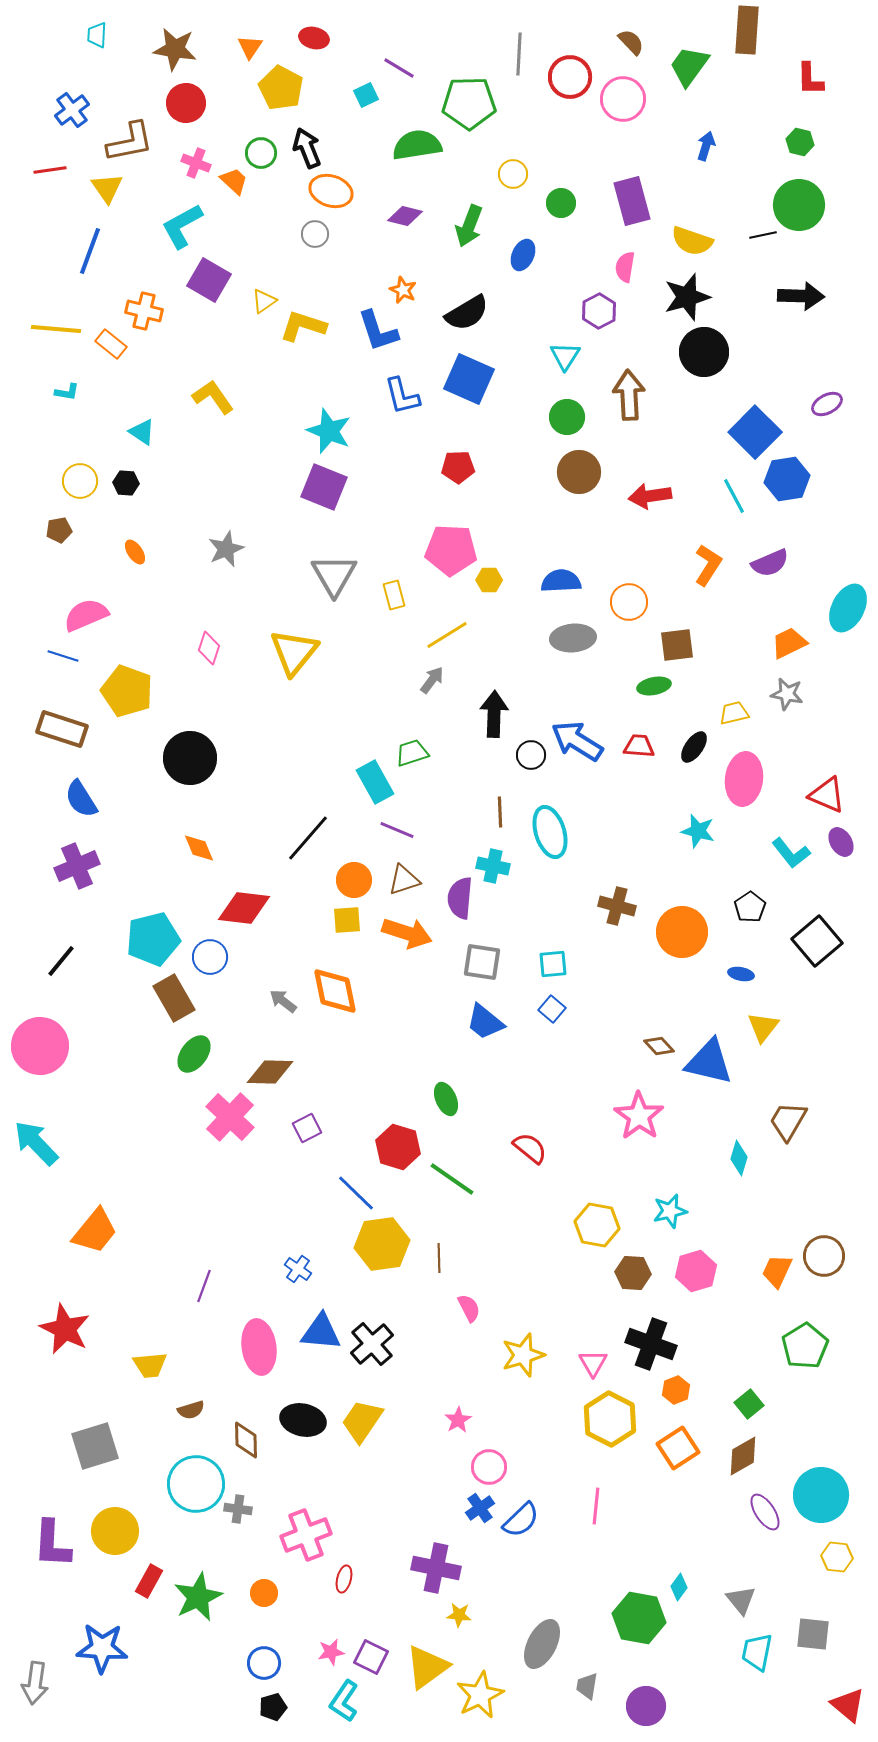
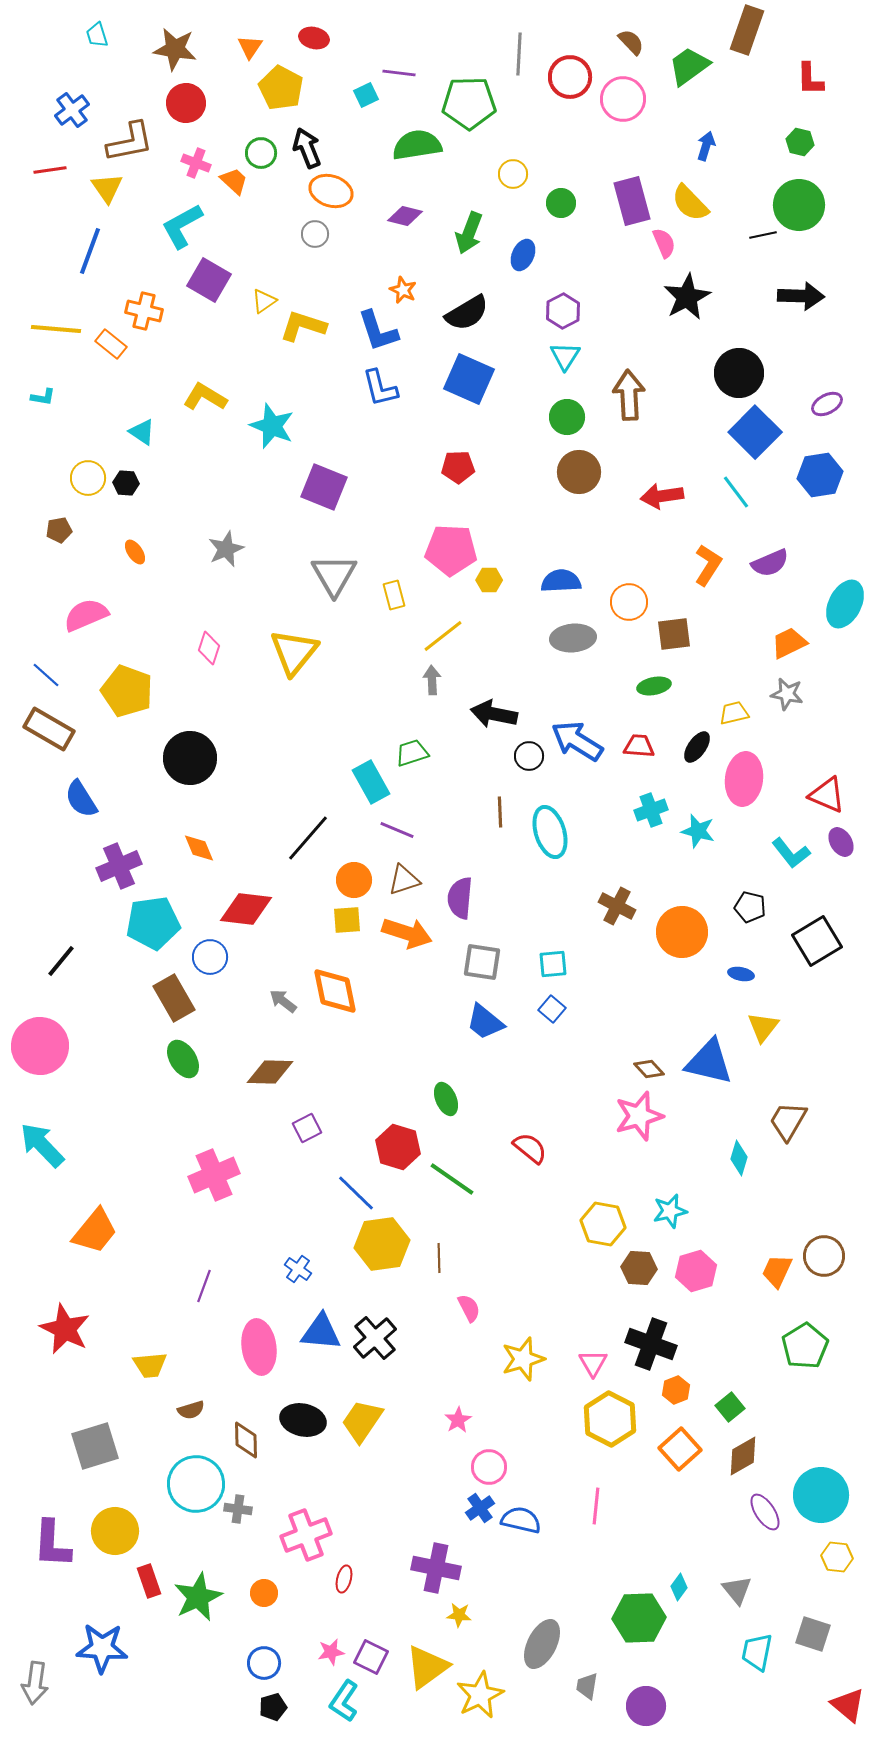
brown rectangle at (747, 30): rotated 15 degrees clockwise
cyan trapezoid at (97, 35): rotated 20 degrees counterclockwise
green trapezoid at (689, 66): rotated 18 degrees clockwise
purple line at (399, 68): moved 5 px down; rotated 24 degrees counterclockwise
green arrow at (469, 226): moved 7 px down
yellow semicircle at (692, 241): moved 2 px left, 38 px up; rotated 27 degrees clockwise
pink semicircle at (625, 267): moved 39 px right, 24 px up; rotated 148 degrees clockwise
black star at (687, 297): rotated 12 degrees counterclockwise
purple hexagon at (599, 311): moved 36 px left
black circle at (704, 352): moved 35 px right, 21 px down
cyan L-shape at (67, 392): moved 24 px left, 5 px down
blue L-shape at (402, 396): moved 22 px left, 8 px up
yellow L-shape at (213, 397): moved 8 px left; rotated 24 degrees counterclockwise
cyan star at (329, 431): moved 57 px left, 5 px up
blue hexagon at (787, 479): moved 33 px right, 4 px up
yellow circle at (80, 481): moved 8 px right, 3 px up
red arrow at (650, 496): moved 12 px right
cyan line at (734, 496): moved 2 px right, 4 px up; rotated 9 degrees counterclockwise
cyan ellipse at (848, 608): moved 3 px left, 4 px up
yellow line at (447, 635): moved 4 px left, 1 px down; rotated 6 degrees counterclockwise
brown square at (677, 645): moved 3 px left, 11 px up
blue line at (63, 656): moved 17 px left, 19 px down; rotated 24 degrees clockwise
gray arrow at (432, 680): rotated 40 degrees counterclockwise
black arrow at (494, 714): rotated 81 degrees counterclockwise
brown rectangle at (62, 729): moved 13 px left; rotated 12 degrees clockwise
black ellipse at (694, 747): moved 3 px right
black circle at (531, 755): moved 2 px left, 1 px down
cyan rectangle at (375, 782): moved 4 px left
purple cross at (77, 866): moved 42 px right
cyan cross at (493, 866): moved 158 px right, 56 px up; rotated 32 degrees counterclockwise
brown cross at (617, 906): rotated 12 degrees clockwise
black pentagon at (750, 907): rotated 24 degrees counterclockwise
red diamond at (244, 908): moved 2 px right, 1 px down
cyan pentagon at (153, 939): moved 16 px up; rotated 6 degrees clockwise
black square at (817, 941): rotated 9 degrees clockwise
brown diamond at (659, 1046): moved 10 px left, 23 px down
green ellipse at (194, 1054): moved 11 px left, 5 px down; rotated 69 degrees counterclockwise
pink star at (639, 1116): rotated 21 degrees clockwise
pink cross at (230, 1117): moved 16 px left, 58 px down; rotated 24 degrees clockwise
cyan arrow at (36, 1143): moved 6 px right, 2 px down
yellow hexagon at (597, 1225): moved 6 px right, 1 px up
brown hexagon at (633, 1273): moved 6 px right, 5 px up
black cross at (372, 1344): moved 3 px right, 6 px up
yellow star at (523, 1355): moved 4 px down
green square at (749, 1404): moved 19 px left, 3 px down
orange square at (678, 1448): moved 2 px right, 1 px down; rotated 9 degrees counterclockwise
blue semicircle at (521, 1520): rotated 123 degrees counterclockwise
red rectangle at (149, 1581): rotated 48 degrees counterclockwise
gray triangle at (741, 1600): moved 4 px left, 10 px up
green hexagon at (639, 1618): rotated 12 degrees counterclockwise
gray square at (813, 1634): rotated 12 degrees clockwise
